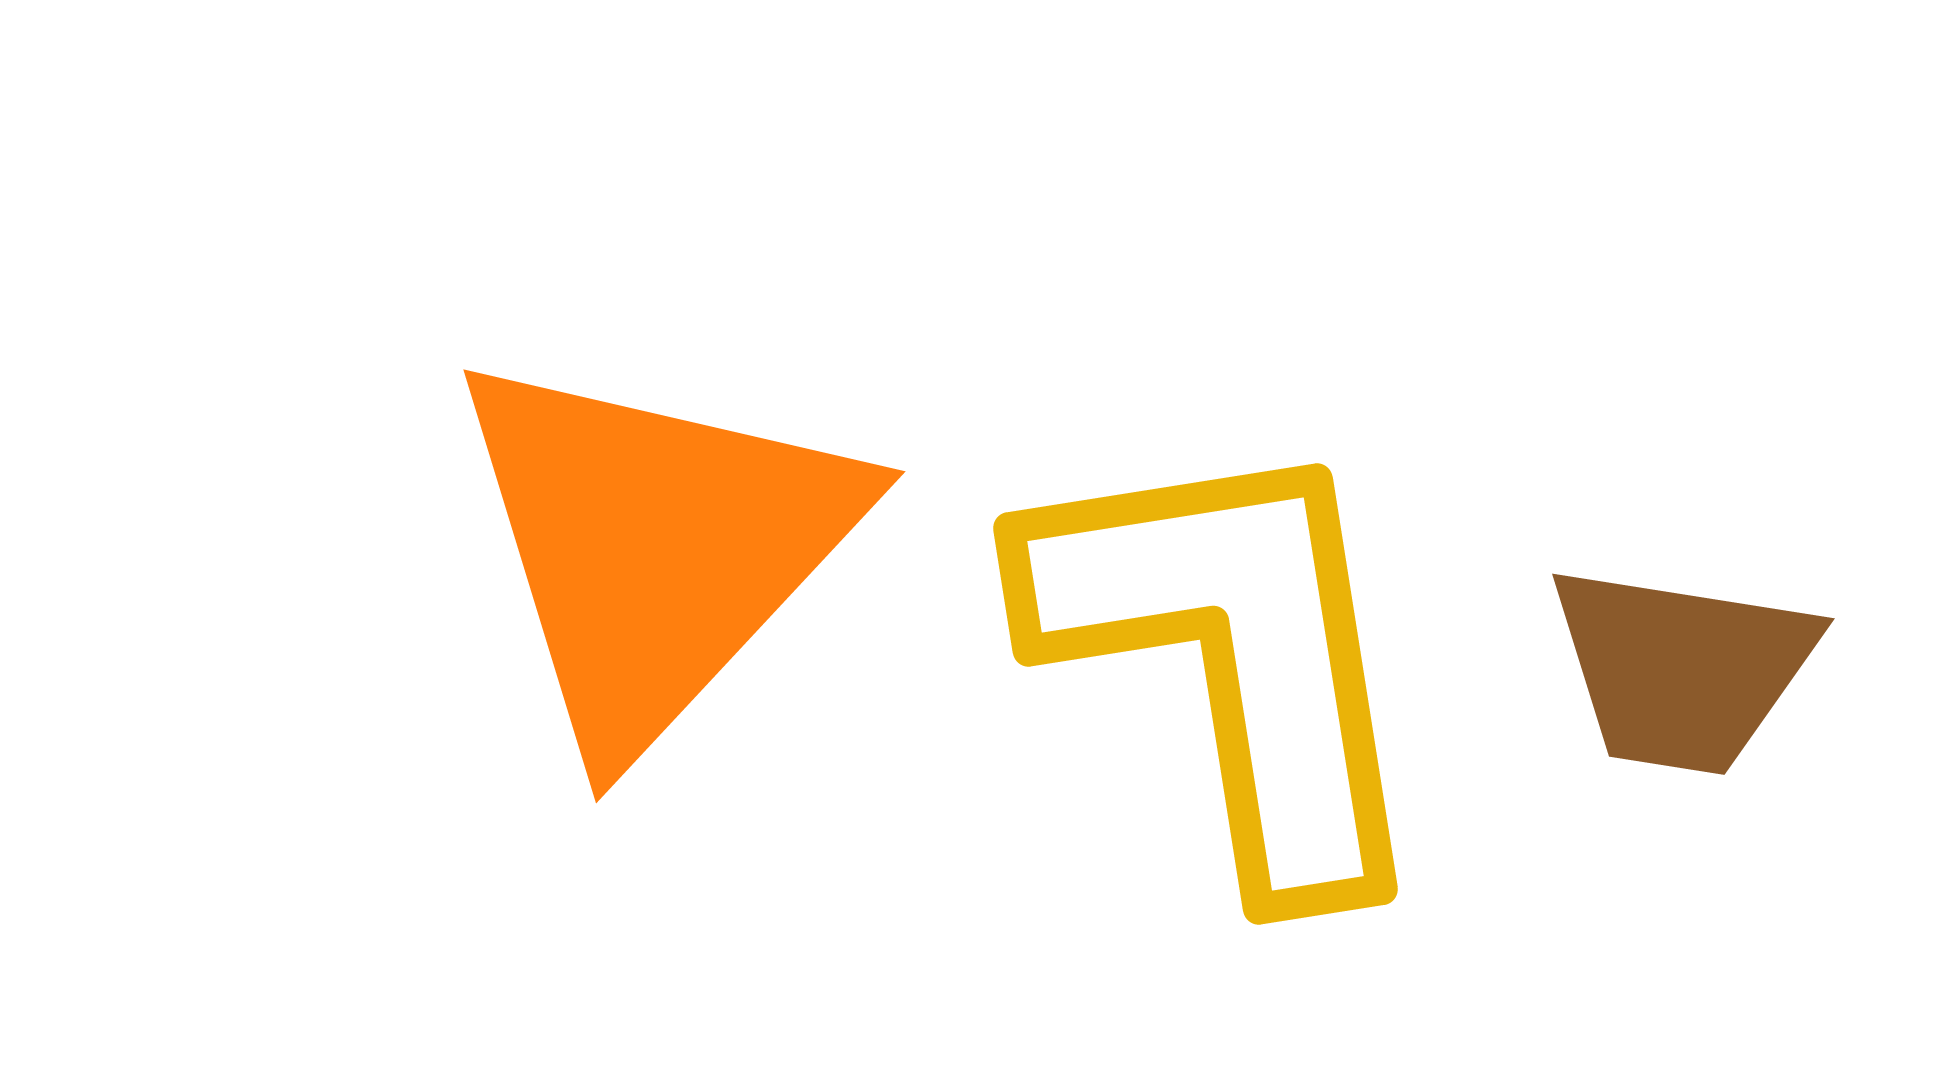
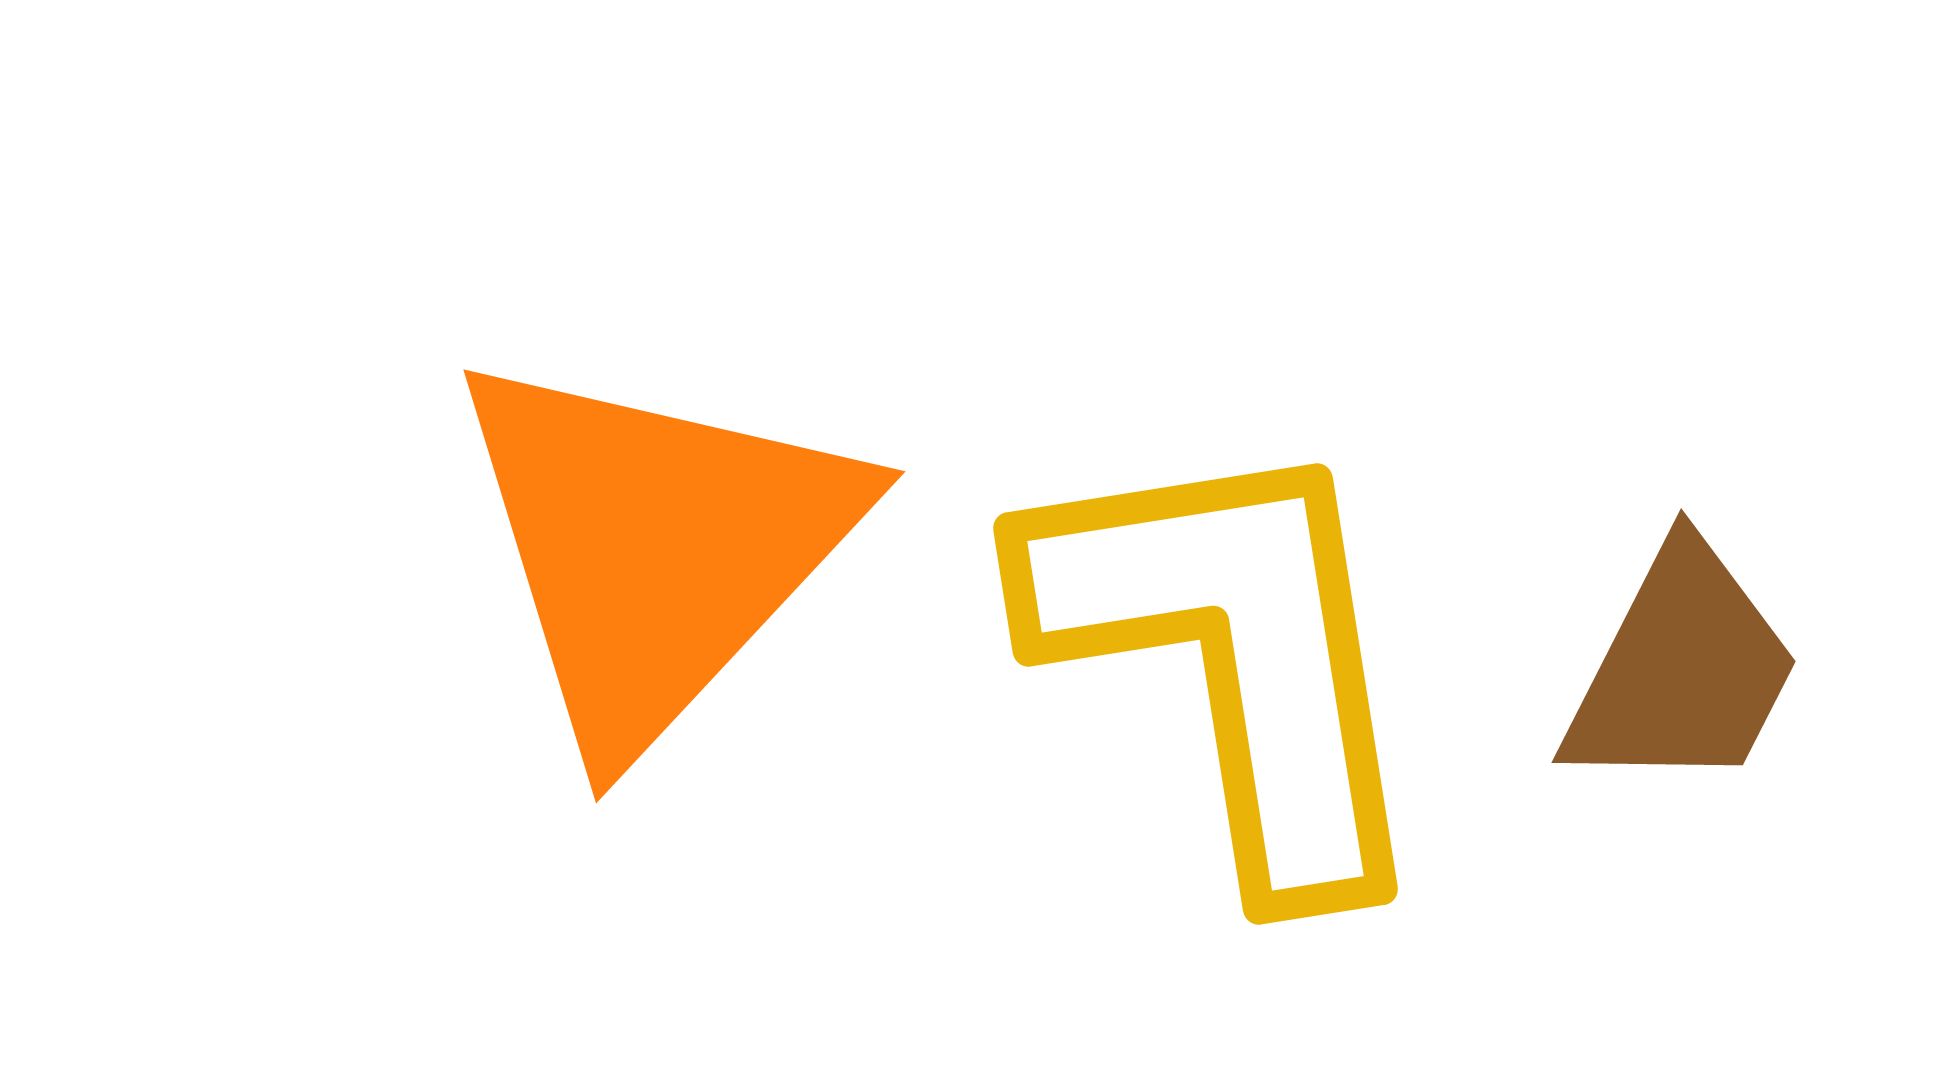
brown trapezoid: rotated 72 degrees counterclockwise
